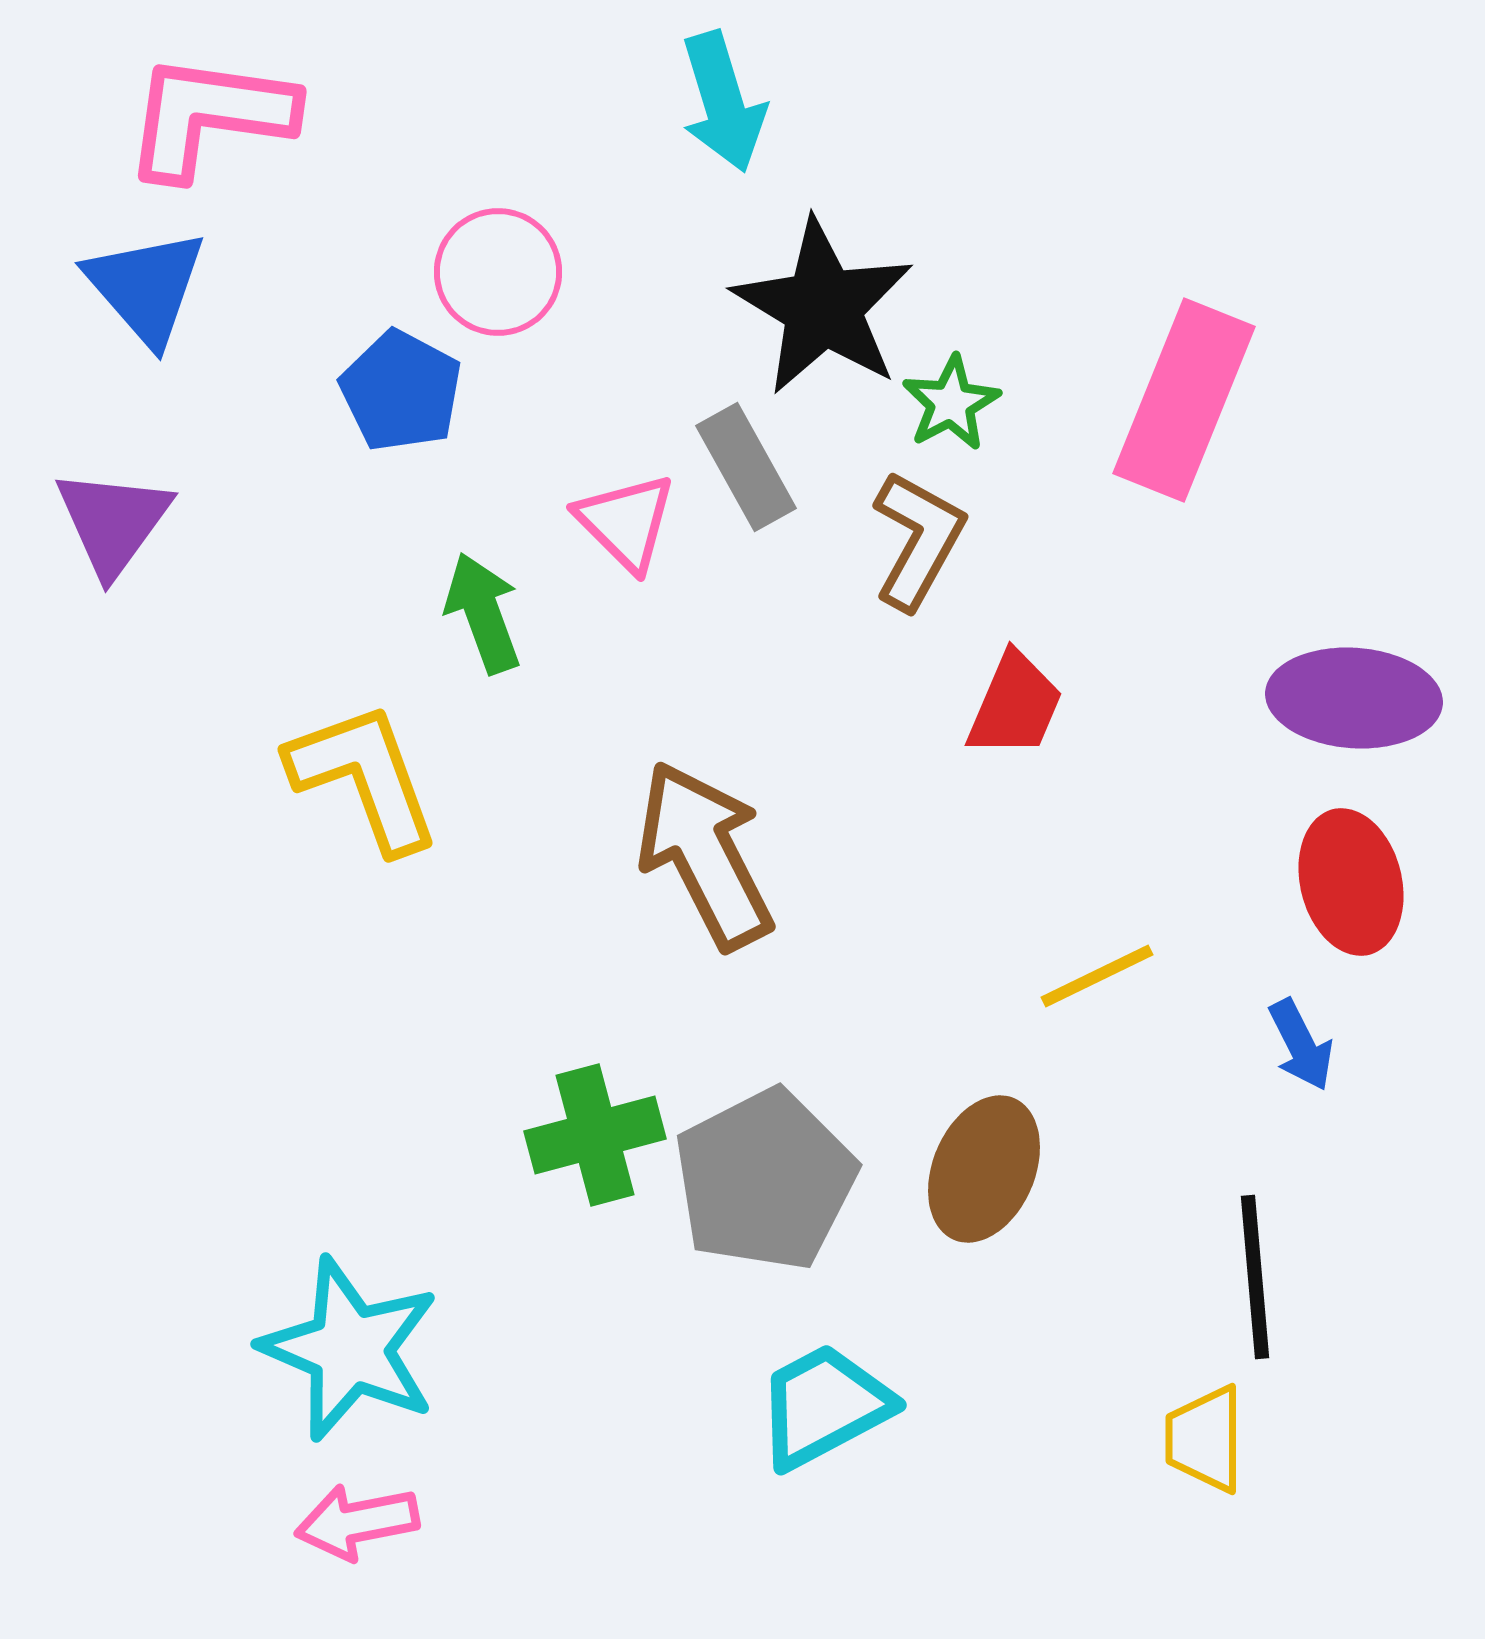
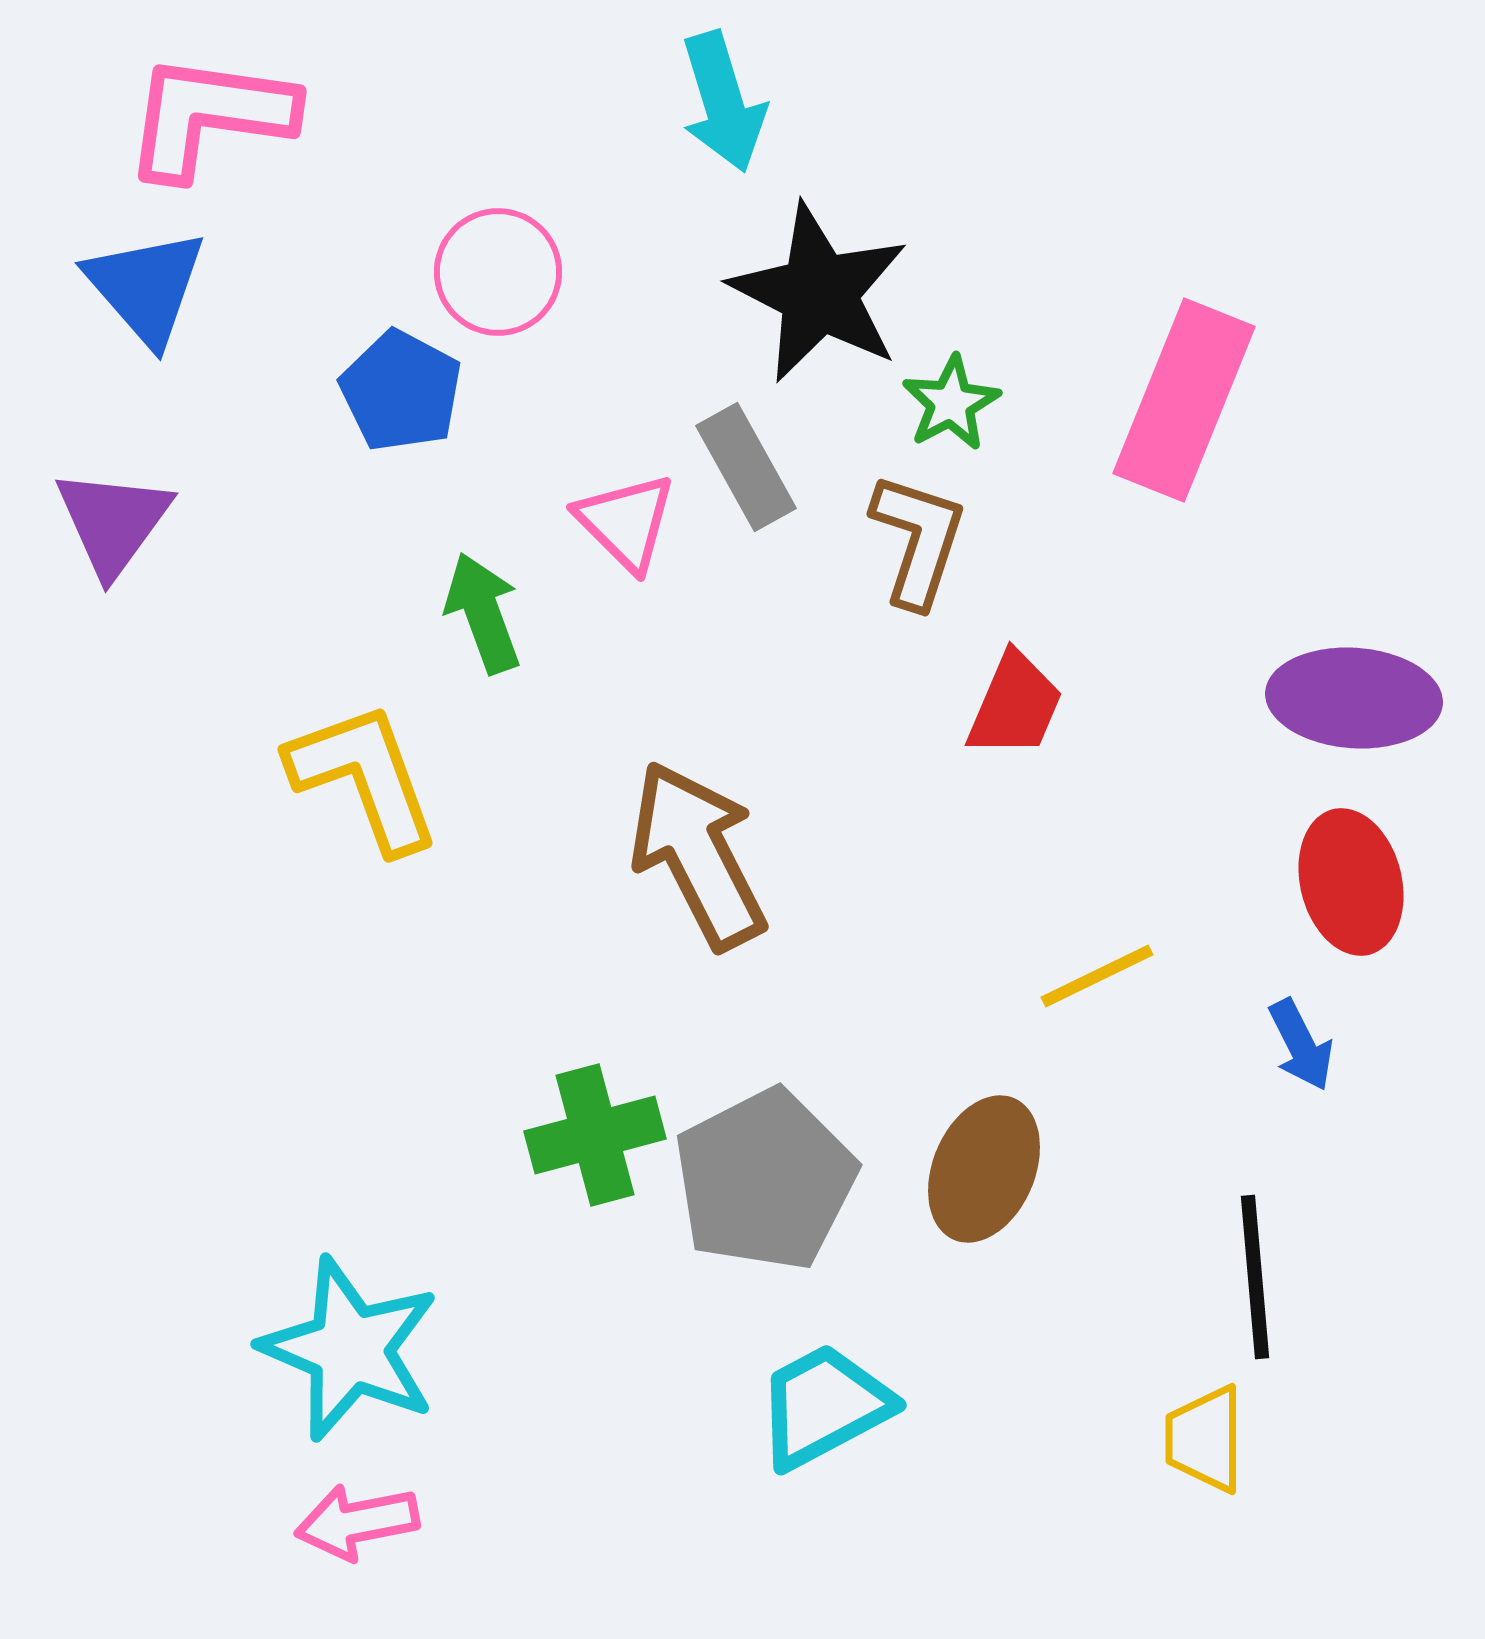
black star: moved 4 px left, 14 px up; rotated 4 degrees counterclockwise
brown L-shape: rotated 11 degrees counterclockwise
brown arrow: moved 7 px left
